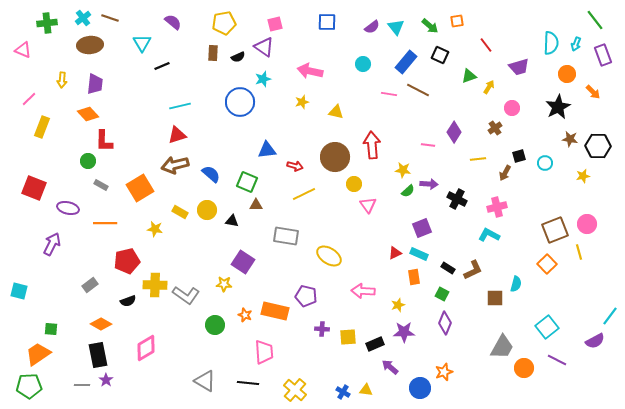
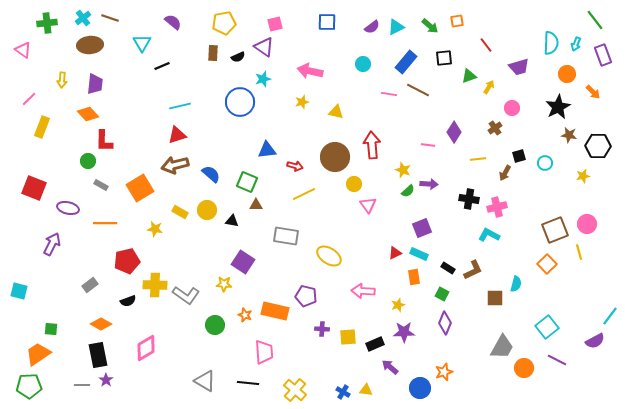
cyan triangle at (396, 27): rotated 42 degrees clockwise
pink triangle at (23, 50): rotated 12 degrees clockwise
black square at (440, 55): moved 4 px right, 3 px down; rotated 30 degrees counterclockwise
brown star at (570, 139): moved 1 px left, 4 px up
yellow star at (403, 170): rotated 14 degrees clockwise
black cross at (457, 199): moved 12 px right; rotated 18 degrees counterclockwise
